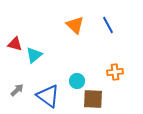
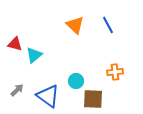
cyan circle: moved 1 px left
